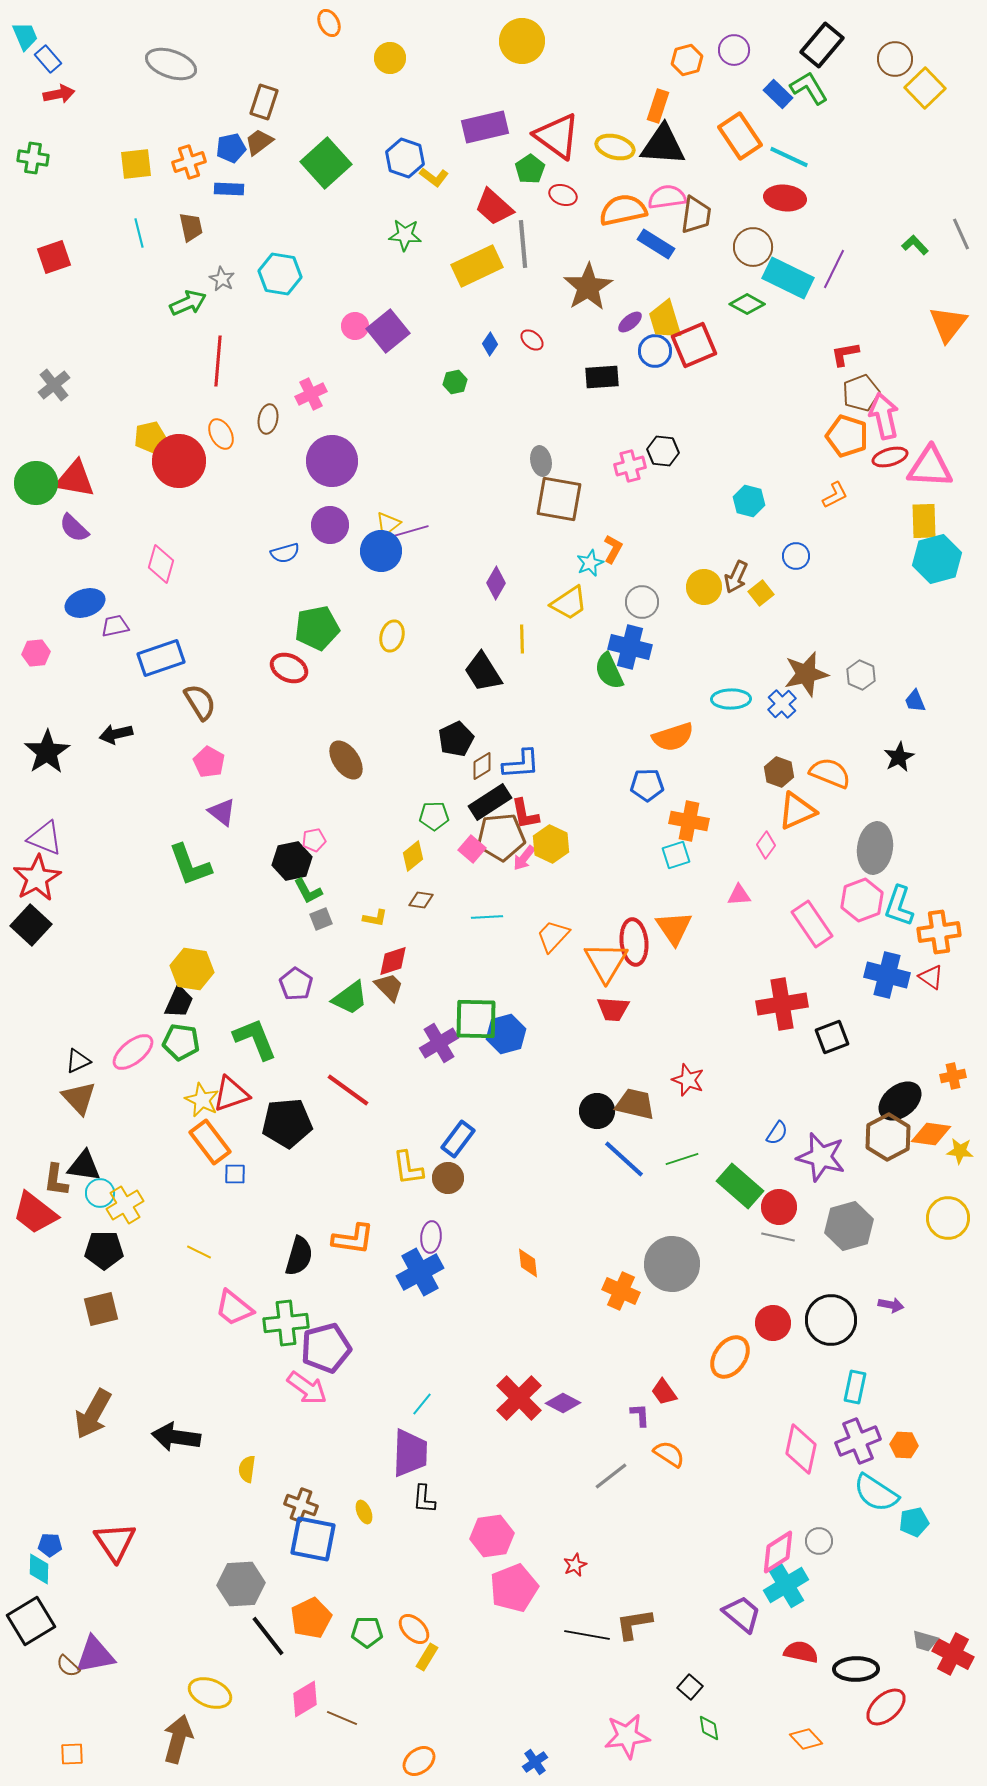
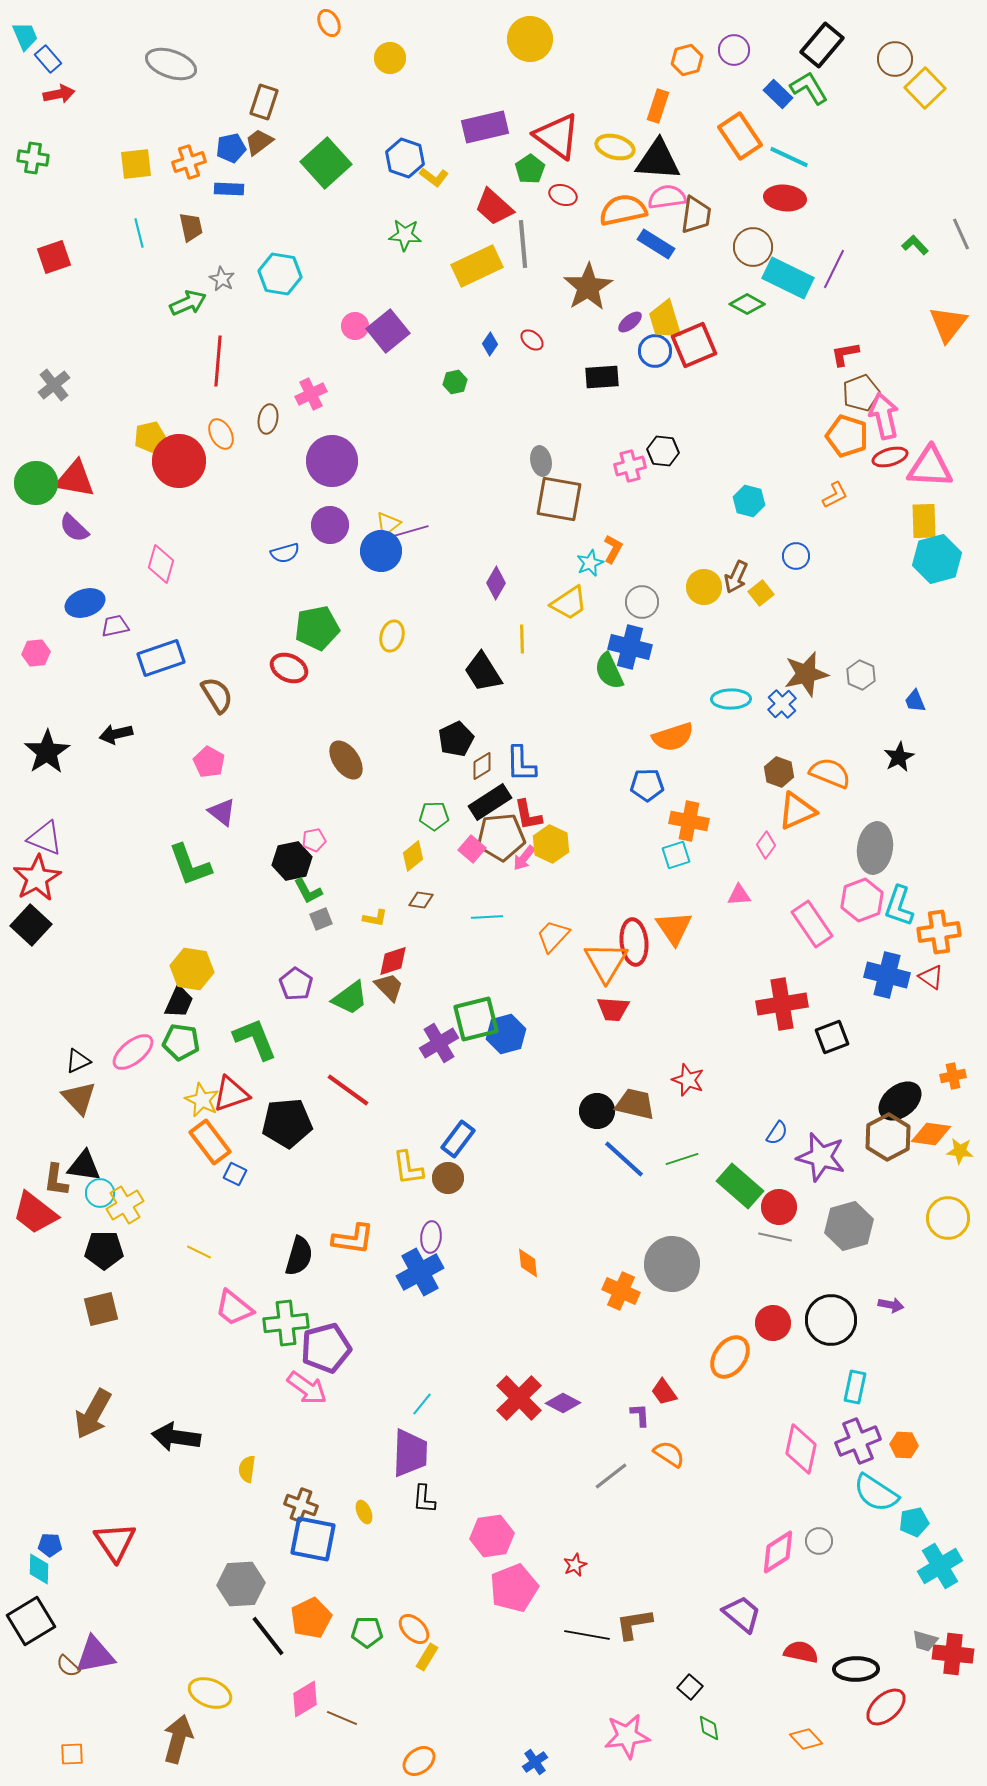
yellow circle at (522, 41): moved 8 px right, 2 px up
black triangle at (663, 145): moved 5 px left, 15 px down
brown semicircle at (200, 702): moved 17 px right, 7 px up
blue L-shape at (521, 764): rotated 93 degrees clockwise
red L-shape at (525, 814): moved 3 px right, 1 px down
green square at (476, 1019): rotated 15 degrees counterclockwise
blue square at (235, 1174): rotated 25 degrees clockwise
gray line at (778, 1237): moved 3 px left
cyan cross at (786, 1585): moved 154 px right, 19 px up
red cross at (953, 1654): rotated 21 degrees counterclockwise
